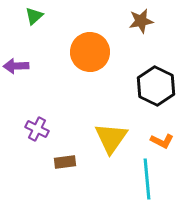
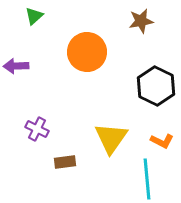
orange circle: moved 3 px left
